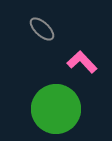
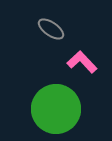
gray ellipse: moved 9 px right; rotated 8 degrees counterclockwise
